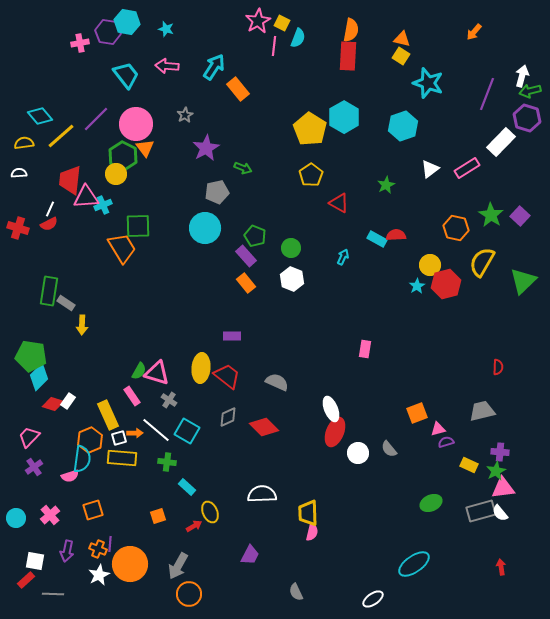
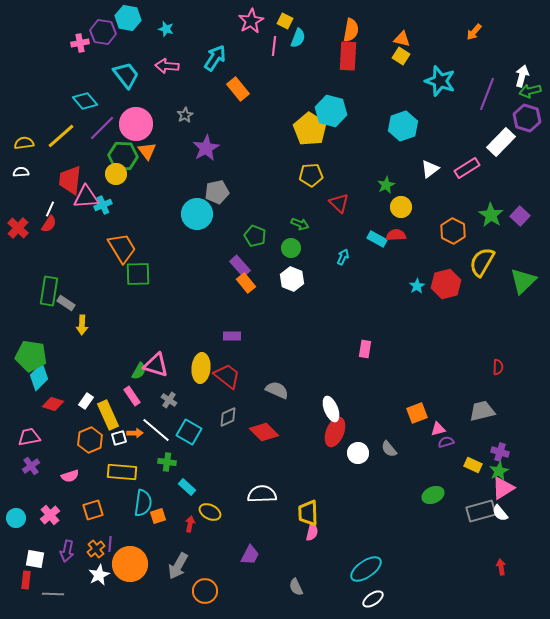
pink star at (258, 21): moved 7 px left
cyan hexagon at (127, 22): moved 1 px right, 4 px up
yellow square at (282, 23): moved 3 px right, 2 px up
purple hexagon at (108, 32): moved 5 px left
cyan arrow at (214, 67): moved 1 px right, 9 px up
cyan star at (428, 83): moved 12 px right, 2 px up
cyan diamond at (40, 116): moved 45 px right, 15 px up
cyan hexagon at (344, 117): moved 13 px left, 6 px up; rotated 16 degrees counterclockwise
purple line at (96, 119): moved 6 px right, 9 px down
orange triangle at (145, 148): moved 2 px right, 3 px down
green hexagon at (123, 156): rotated 24 degrees counterclockwise
green arrow at (243, 168): moved 57 px right, 56 px down
white semicircle at (19, 173): moved 2 px right, 1 px up
yellow pentagon at (311, 175): rotated 30 degrees clockwise
red triangle at (339, 203): rotated 15 degrees clockwise
red semicircle at (49, 224): rotated 30 degrees counterclockwise
green square at (138, 226): moved 48 px down
red cross at (18, 228): rotated 25 degrees clockwise
cyan circle at (205, 228): moved 8 px left, 14 px up
orange hexagon at (456, 228): moved 3 px left, 3 px down; rotated 15 degrees clockwise
purple rectangle at (246, 256): moved 6 px left, 10 px down
yellow circle at (430, 265): moved 29 px left, 58 px up
pink triangle at (157, 373): moved 1 px left, 8 px up
gray semicircle at (277, 382): moved 8 px down
white rectangle at (68, 401): moved 18 px right
red diamond at (264, 427): moved 5 px down
cyan square at (187, 431): moved 2 px right, 1 px down
pink trapezoid at (29, 437): rotated 35 degrees clockwise
purple cross at (500, 452): rotated 12 degrees clockwise
yellow rectangle at (122, 458): moved 14 px down
cyan semicircle at (82, 459): moved 61 px right, 44 px down
yellow rectangle at (469, 465): moved 4 px right
purple cross at (34, 467): moved 3 px left, 1 px up
green star at (496, 471): moved 3 px right
pink triangle at (503, 488): rotated 25 degrees counterclockwise
green ellipse at (431, 503): moved 2 px right, 8 px up
yellow ellipse at (210, 512): rotated 40 degrees counterclockwise
red arrow at (194, 526): moved 4 px left, 2 px up; rotated 49 degrees counterclockwise
orange cross at (98, 549): moved 2 px left; rotated 30 degrees clockwise
white square at (35, 561): moved 2 px up
cyan ellipse at (414, 564): moved 48 px left, 5 px down
red rectangle at (26, 580): rotated 42 degrees counterclockwise
gray semicircle at (296, 592): moved 5 px up
orange circle at (189, 594): moved 16 px right, 3 px up
